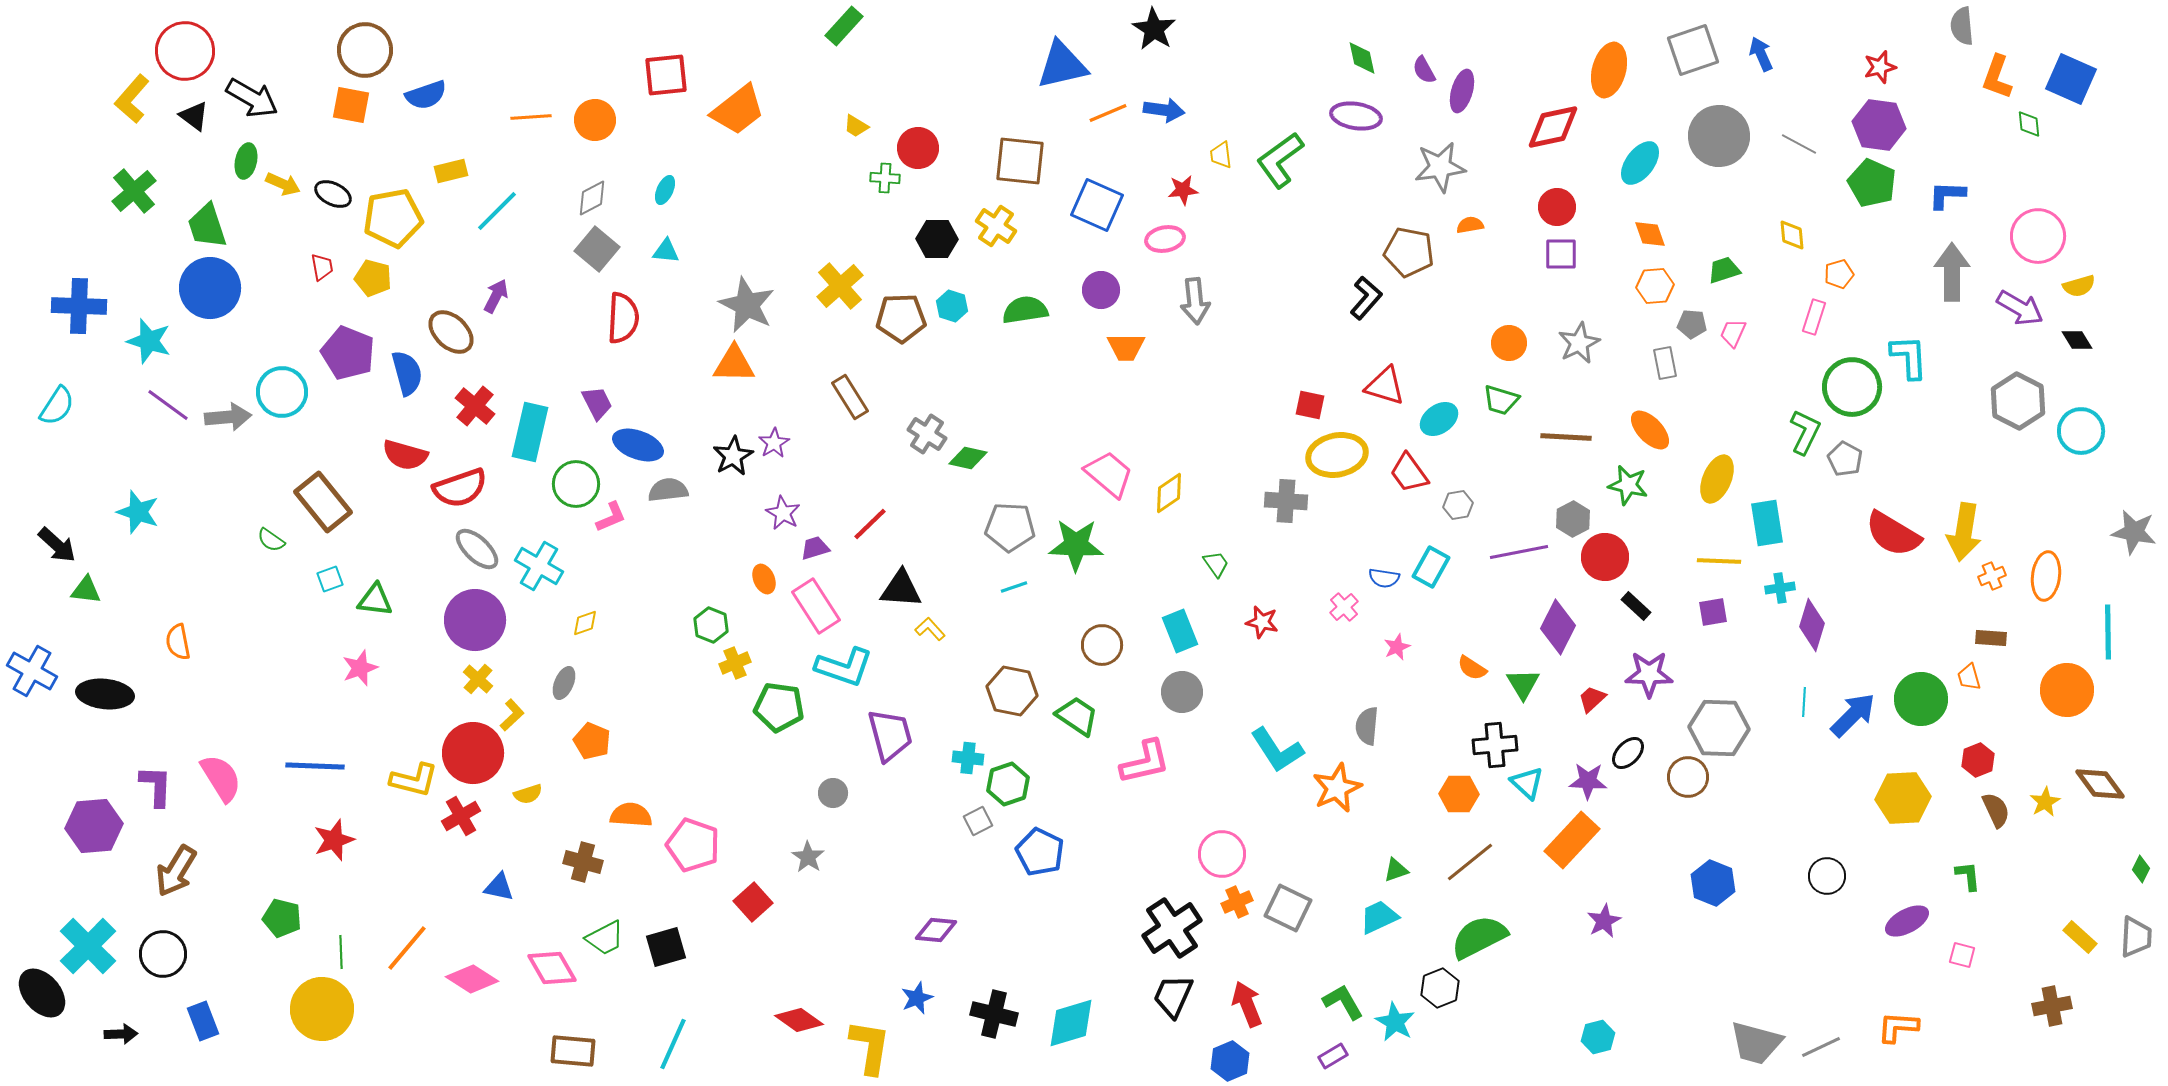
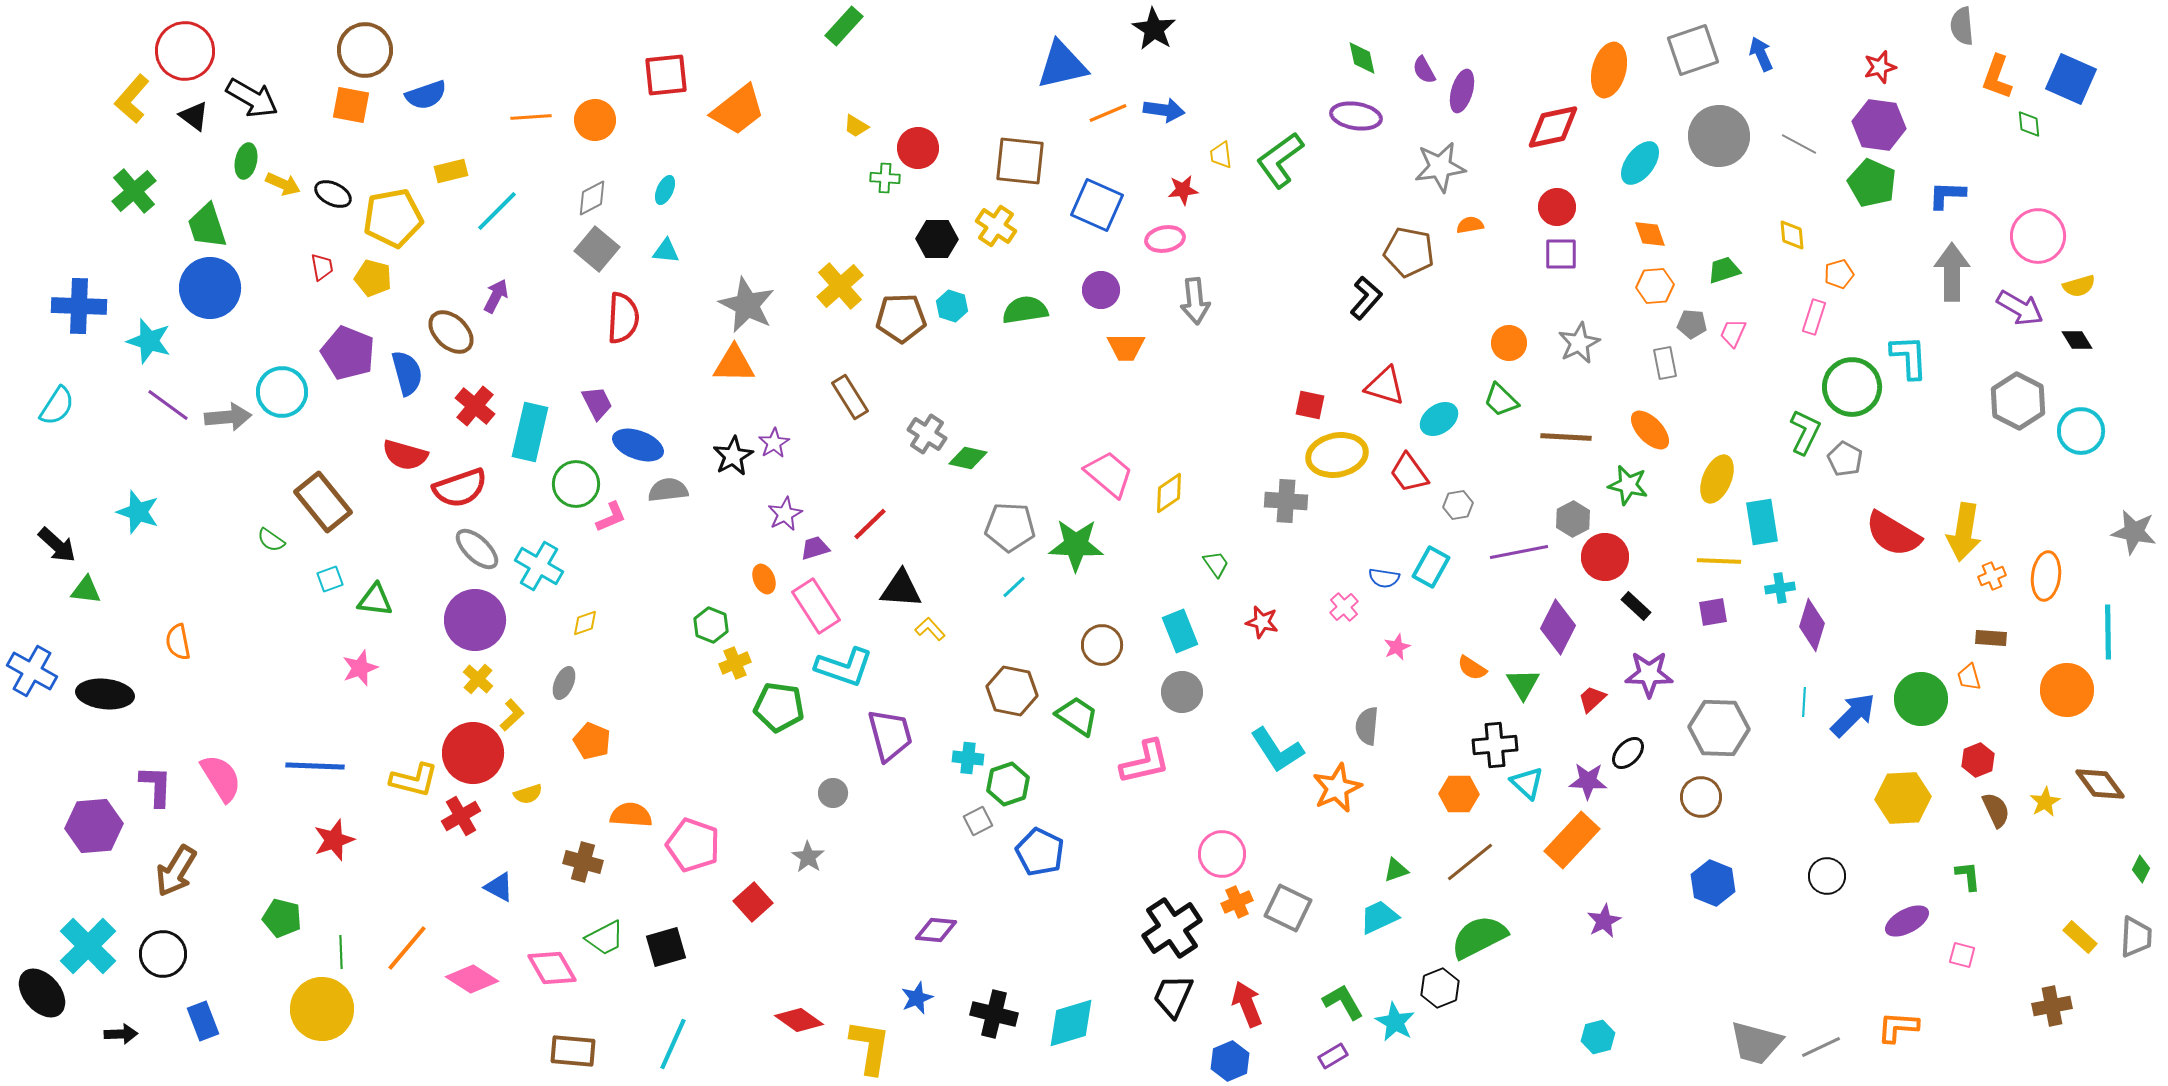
green trapezoid at (1501, 400): rotated 27 degrees clockwise
purple star at (783, 513): moved 2 px right, 1 px down; rotated 16 degrees clockwise
cyan rectangle at (1767, 523): moved 5 px left, 1 px up
cyan line at (1014, 587): rotated 24 degrees counterclockwise
brown circle at (1688, 777): moved 13 px right, 20 px down
blue triangle at (499, 887): rotated 16 degrees clockwise
